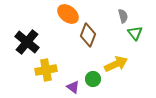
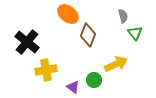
green circle: moved 1 px right, 1 px down
